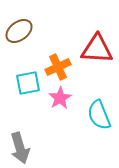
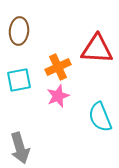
brown ellipse: rotated 48 degrees counterclockwise
cyan square: moved 9 px left, 3 px up
pink star: moved 2 px left, 2 px up; rotated 10 degrees clockwise
cyan semicircle: moved 1 px right, 2 px down
